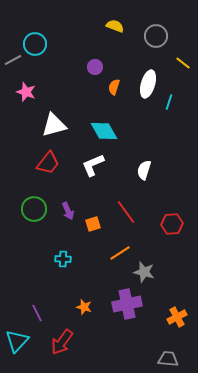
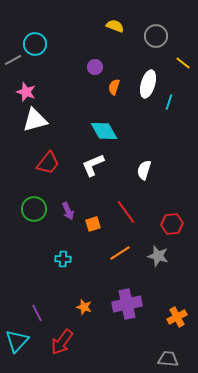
white triangle: moved 19 px left, 5 px up
gray star: moved 14 px right, 16 px up
